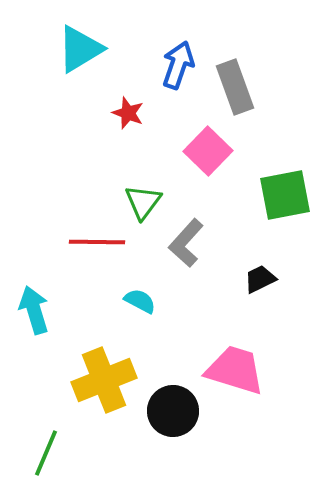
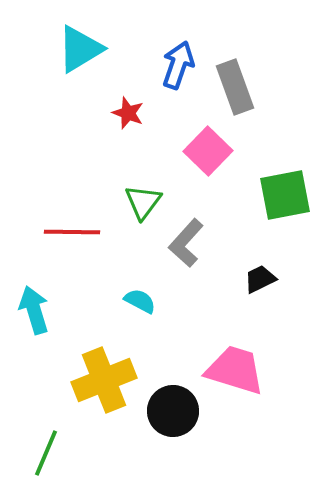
red line: moved 25 px left, 10 px up
